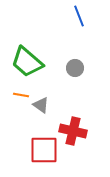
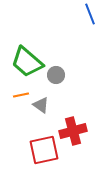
blue line: moved 11 px right, 2 px up
gray circle: moved 19 px left, 7 px down
orange line: rotated 21 degrees counterclockwise
red cross: rotated 28 degrees counterclockwise
red square: rotated 12 degrees counterclockwise
